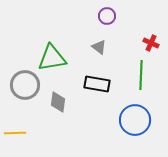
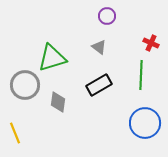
green triangle: rotated 8 degrees counterclockwise
black rectangle: moved 2 px right, 1 px down; rotated 40 degrees counterclockwise
blue circle: moved 10 px right, 3 px down
yellow line: rotated 70 degrees clockwise
